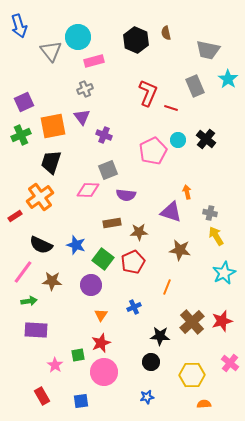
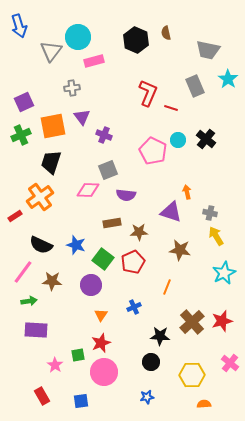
gray triangle at (51, 51): rotated 15 degrees clockwise
gray cross at (85, 89): moved 13 px left, 1 px up; rotated 14 degrees clockwise
pink pentagon at (153, 151): rotated 20 degrees counterclockwise
